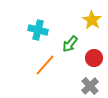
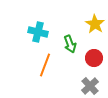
yellow star: moved 3 px right, 4 px down
cyan cross: moved 2 px down
green arrow: rotated 60 degrees counterclockwise
orange line: rotated 20 degrees counterclockwise
